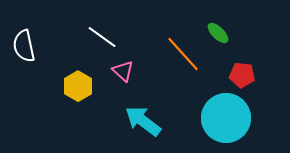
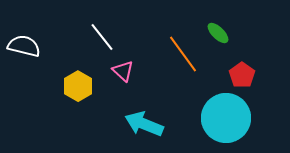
white line: rotated 16 degrees clockwise
white semicircle: rotated 116 degrees clockwise
orange line: rotated 6 degrees clockwise
red pentagon: rotated 30 degrees clockwise
cyan arrow: moved 1 px right, 3 px down; rotated 15 degrees counterclockwise
